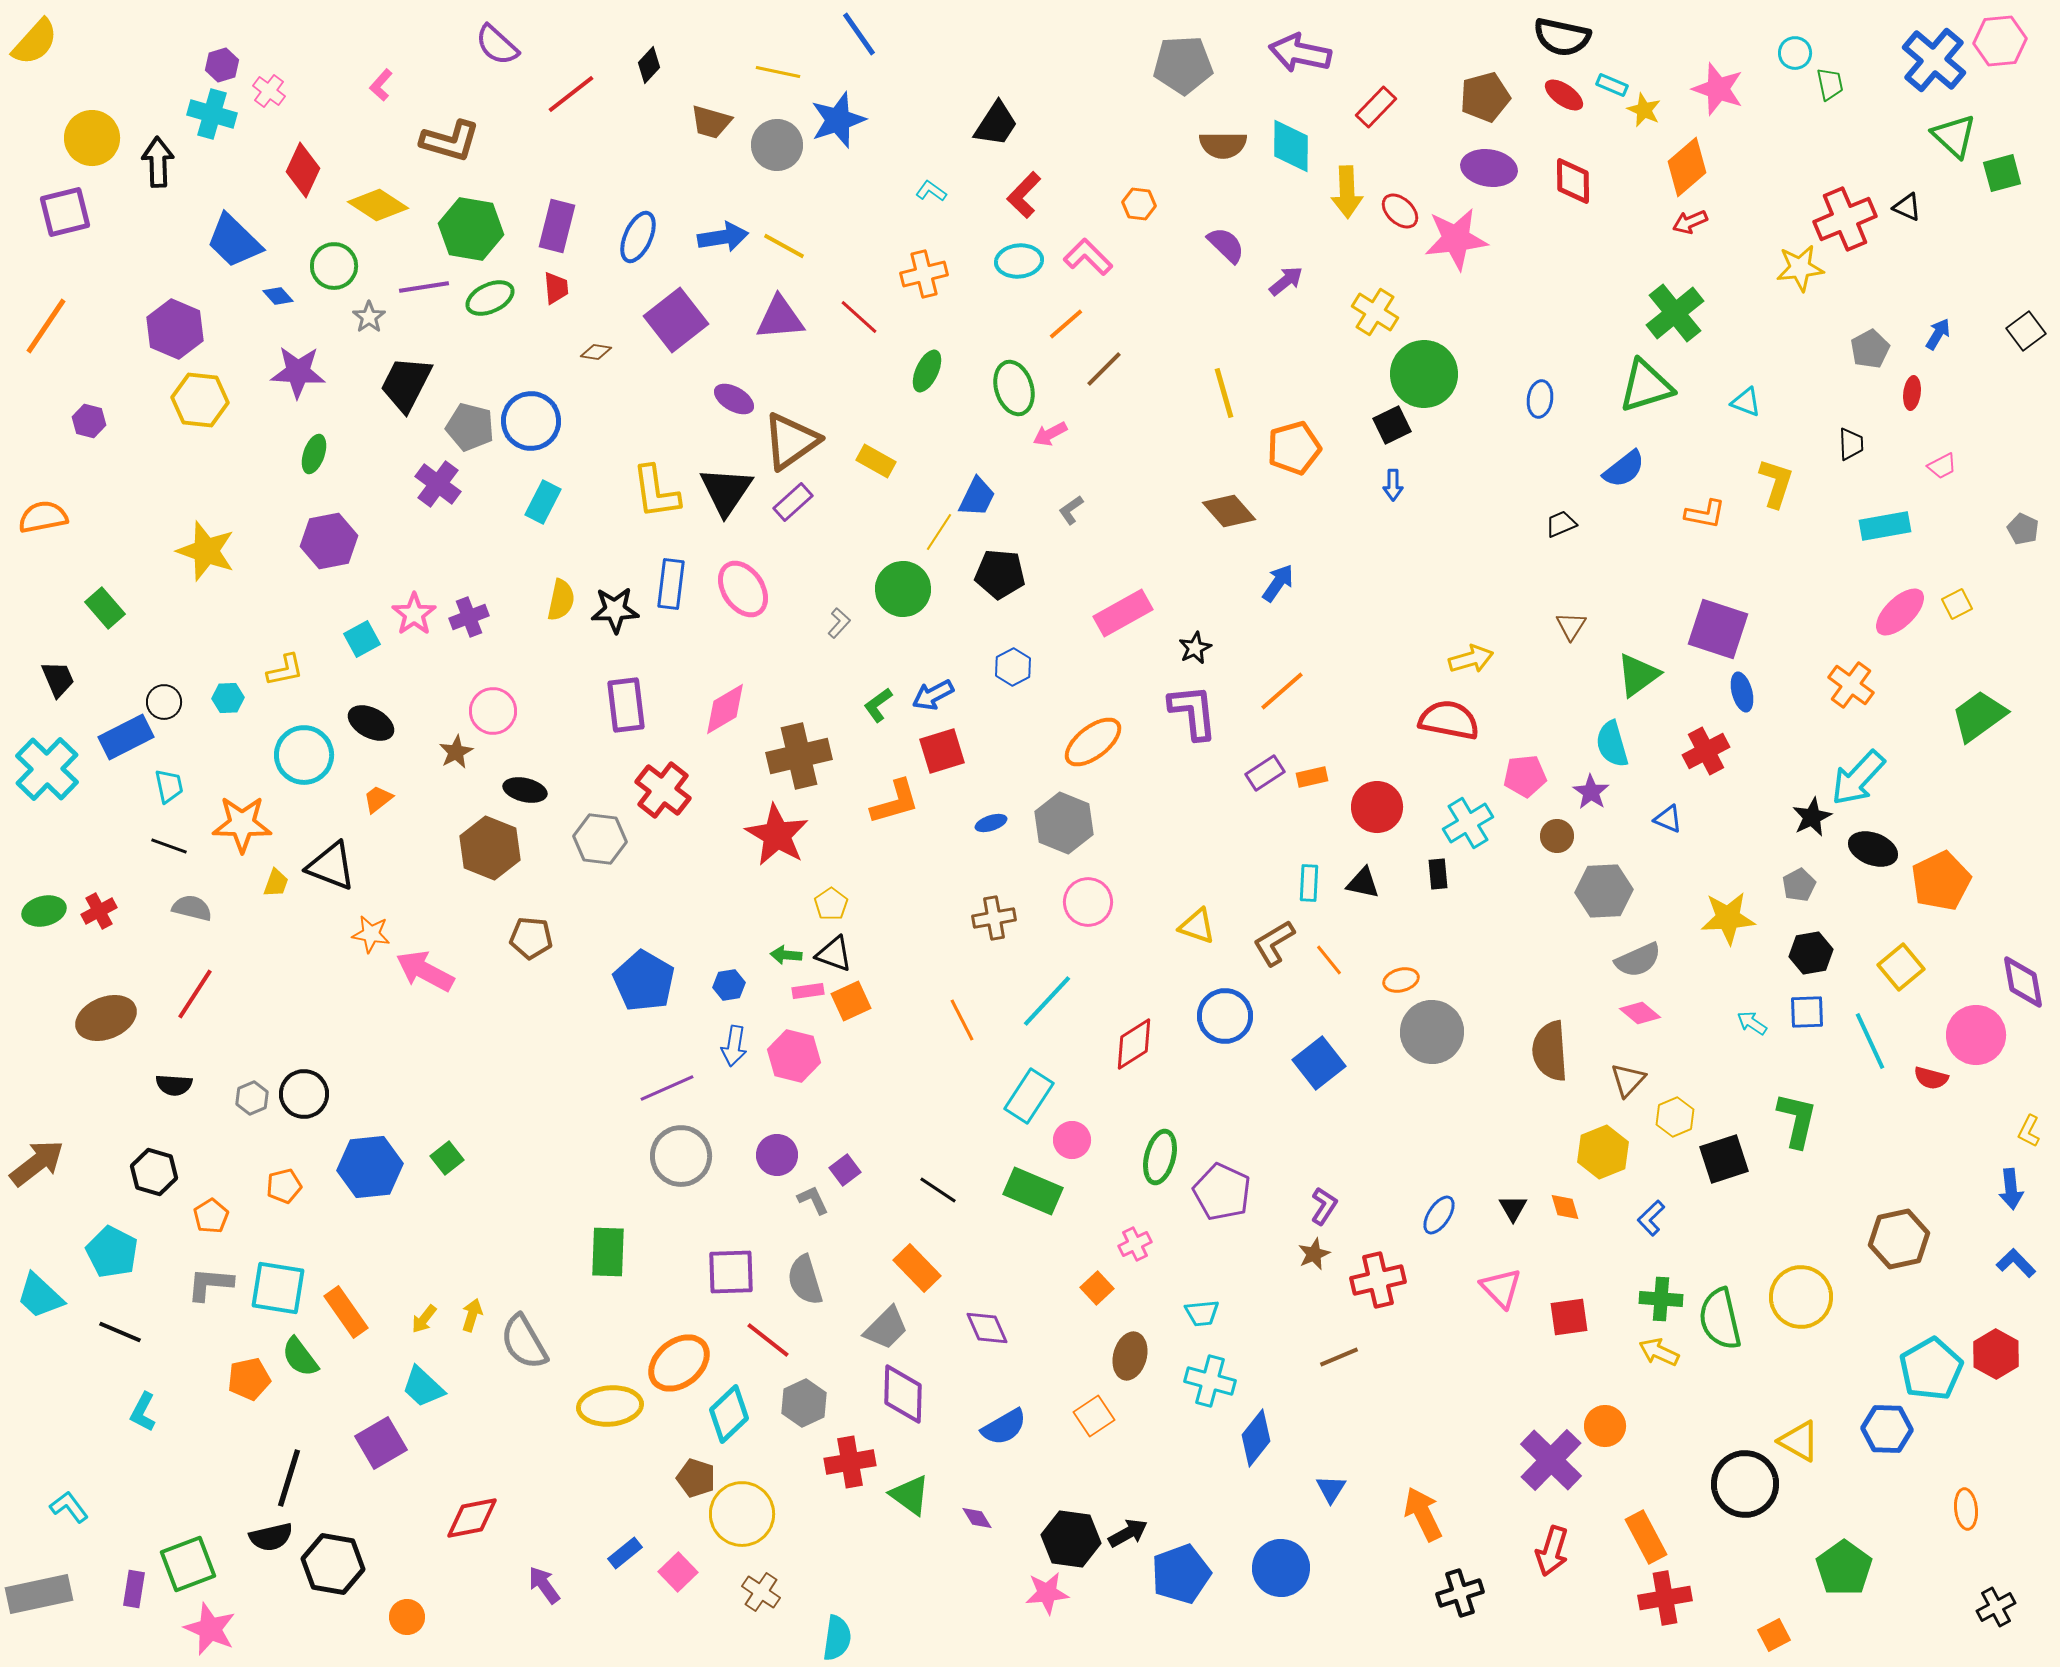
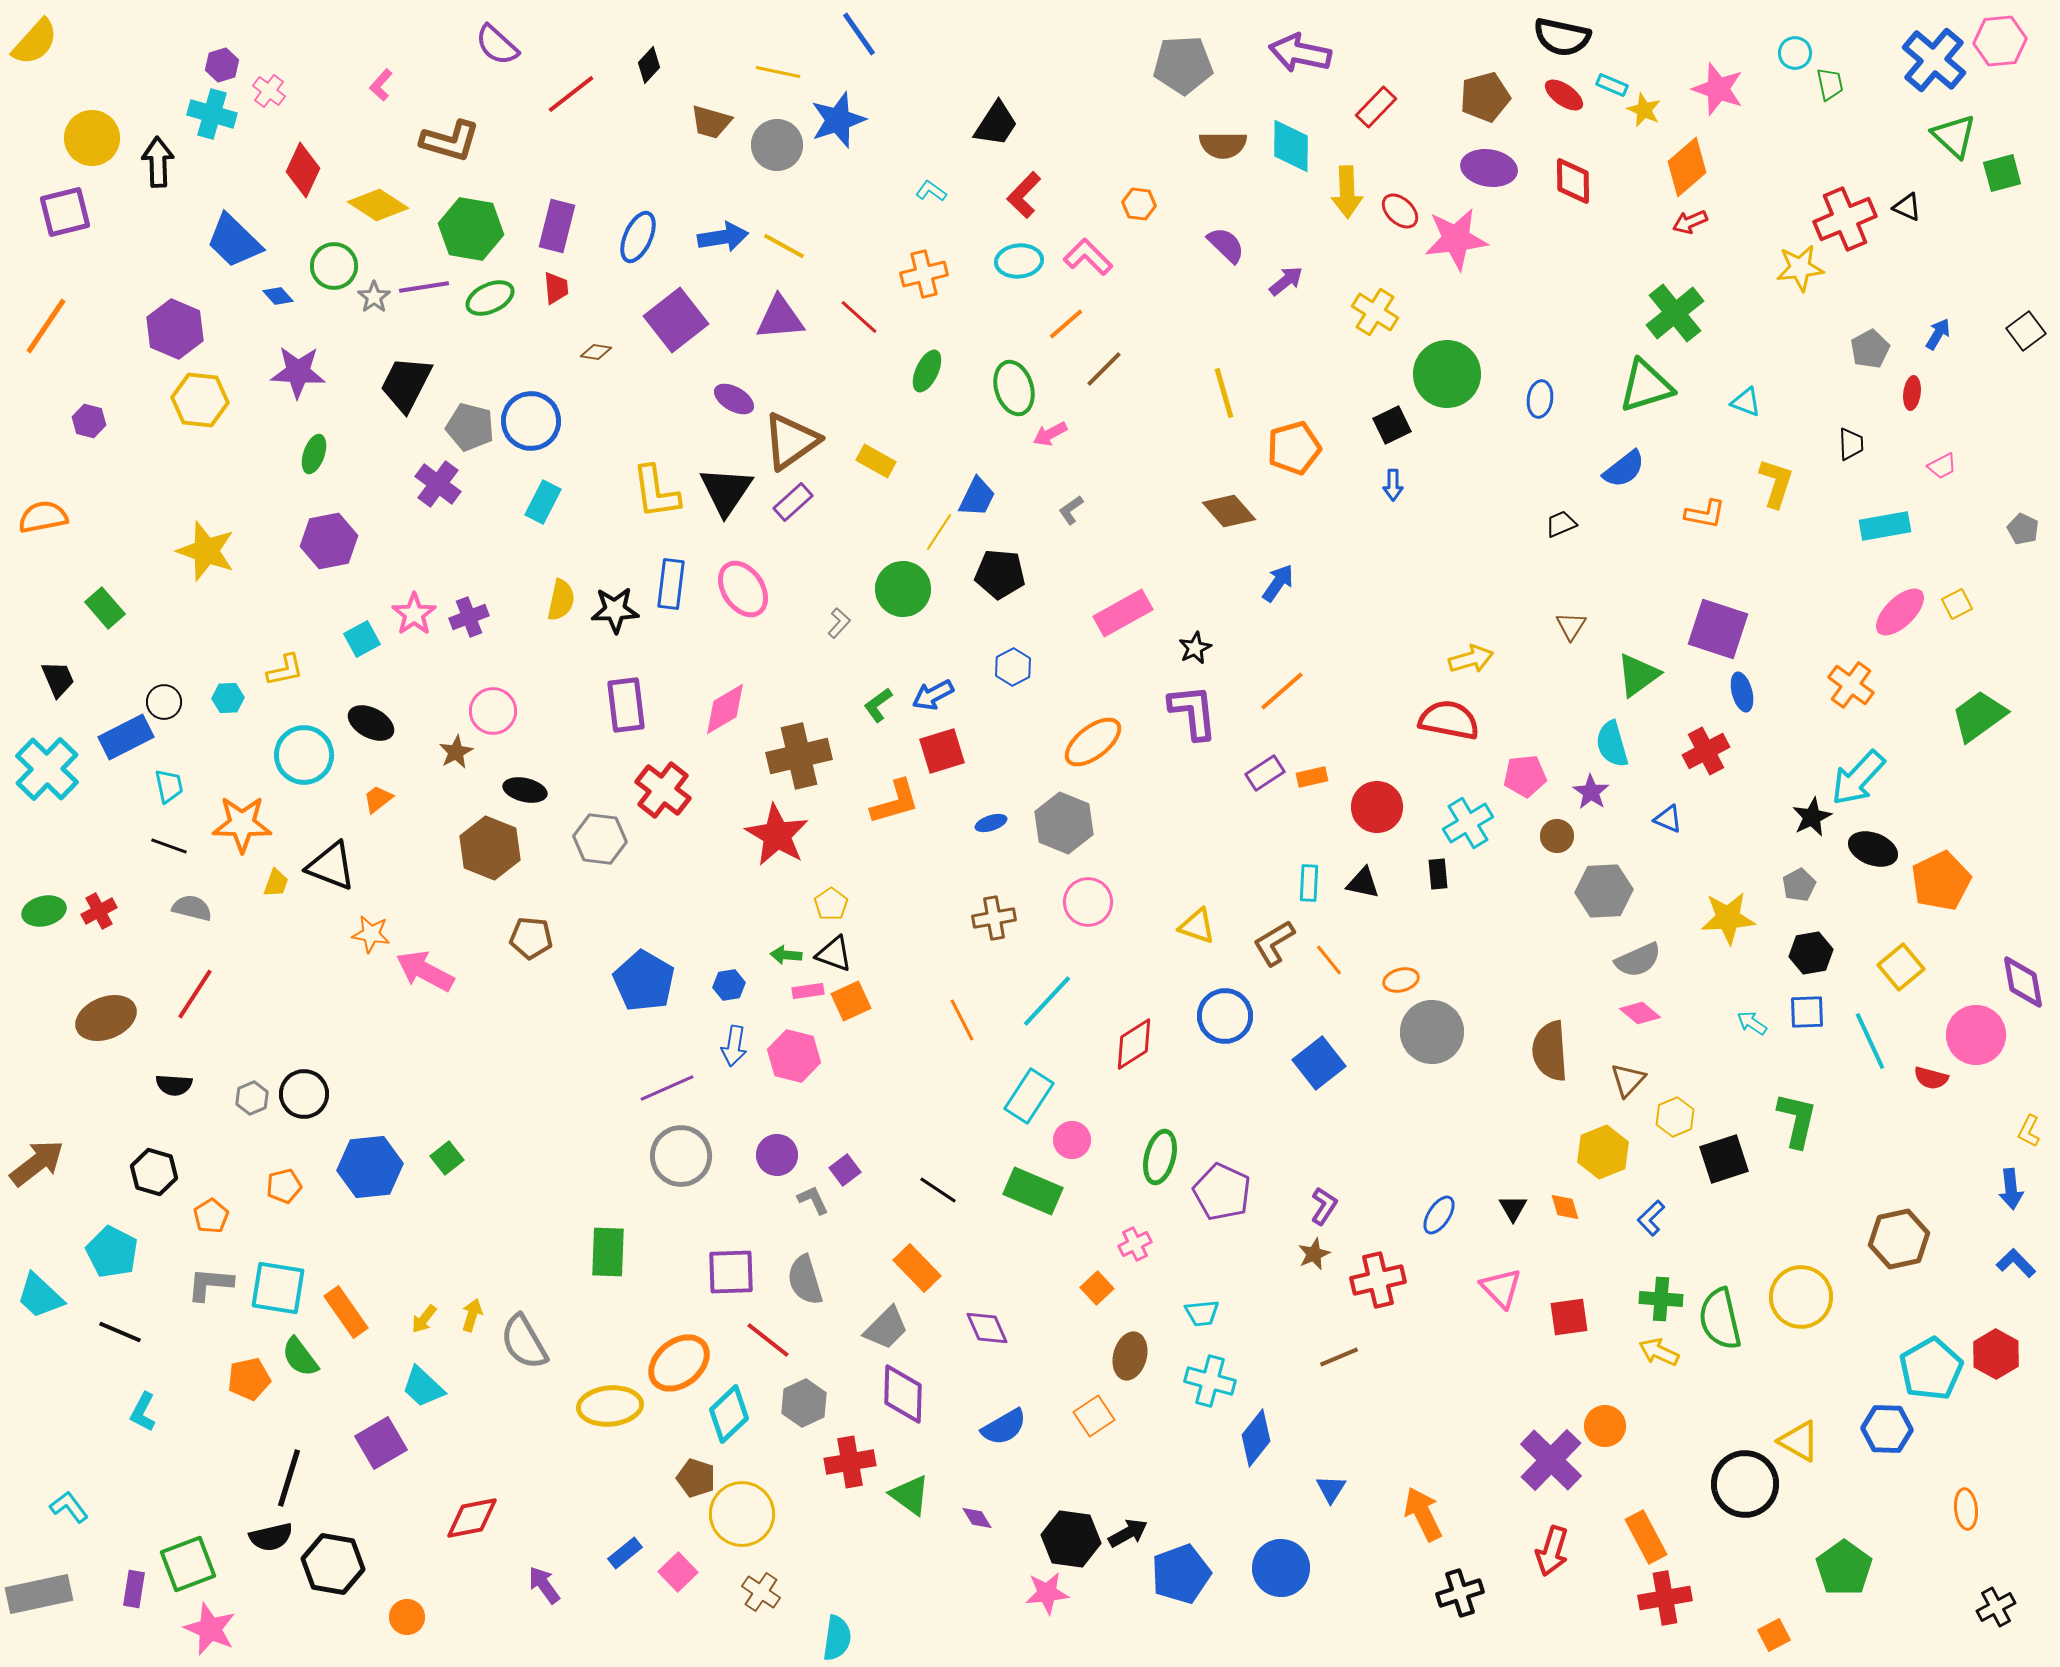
gray star at (369, 317): moved 5 px right, 20 px up
green circle at (1424, 374): moved 23 px right
